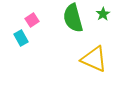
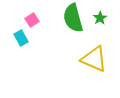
green star: moved 3 px left, 4 px down
